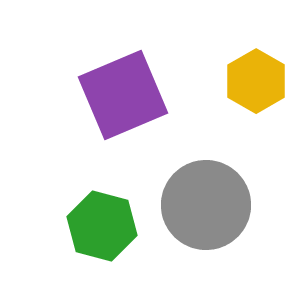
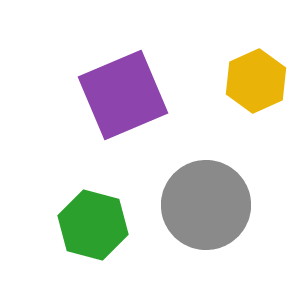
yellow hexagon: rotated 6 degrees clockwise
green hexagon: moved 9 px left, 1 px up
